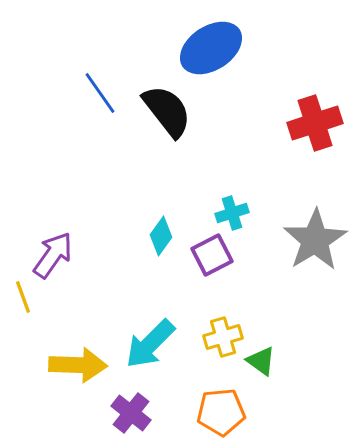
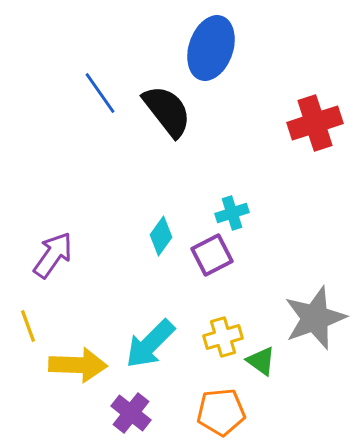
blue ellipse: rotated 38 degrees counterclockwise
gray star: moved 78 px down; rotated 12 degrees clockwise
yellow line: moved 5 px right, 29 px down
